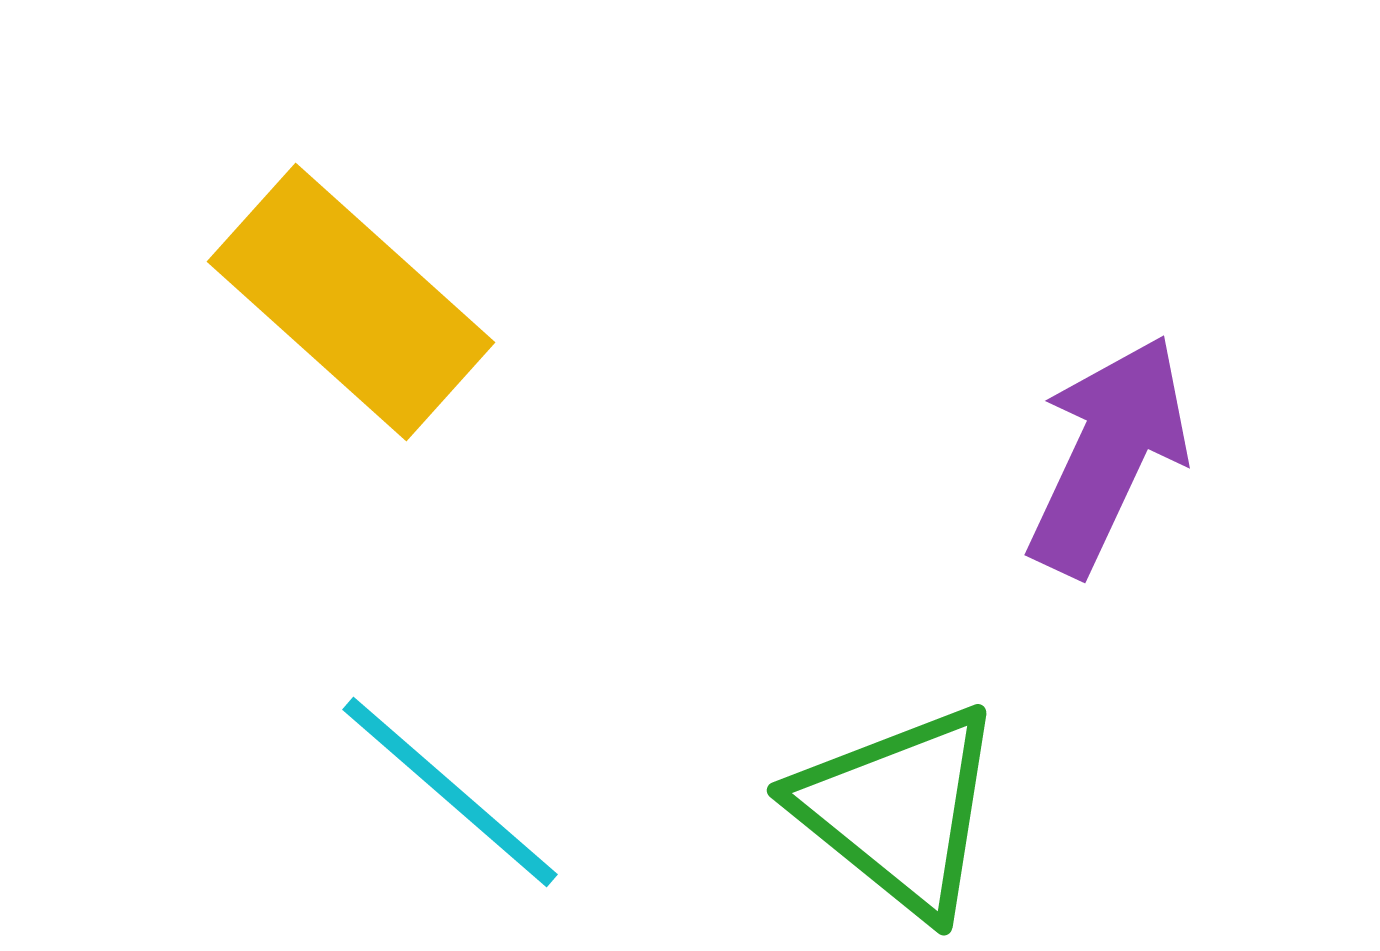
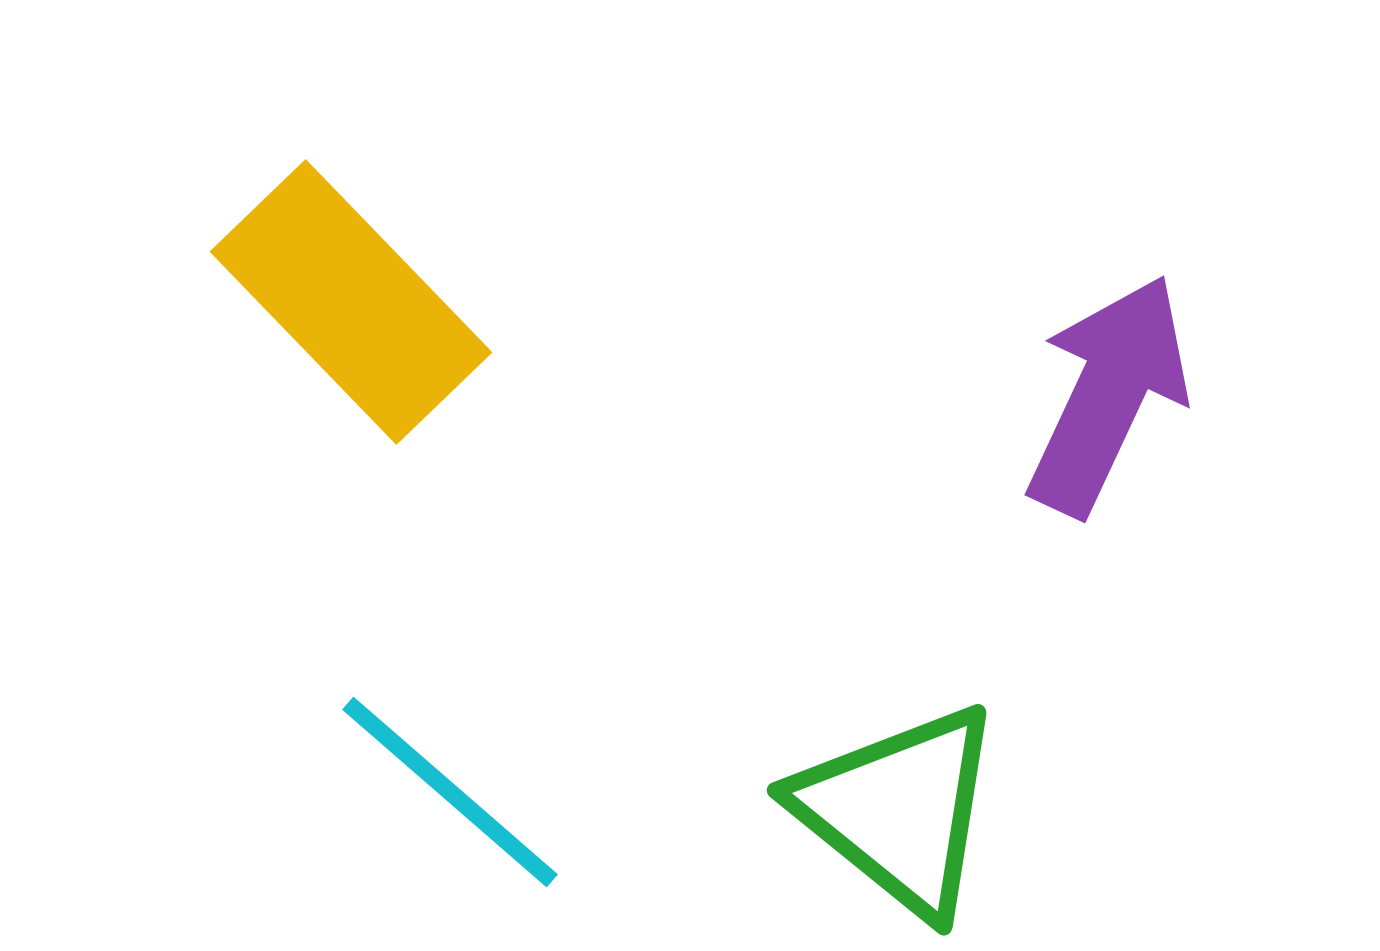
yellow rectangle: rotated 4 degrees clockwise
purple arrow: moved 60 px up
